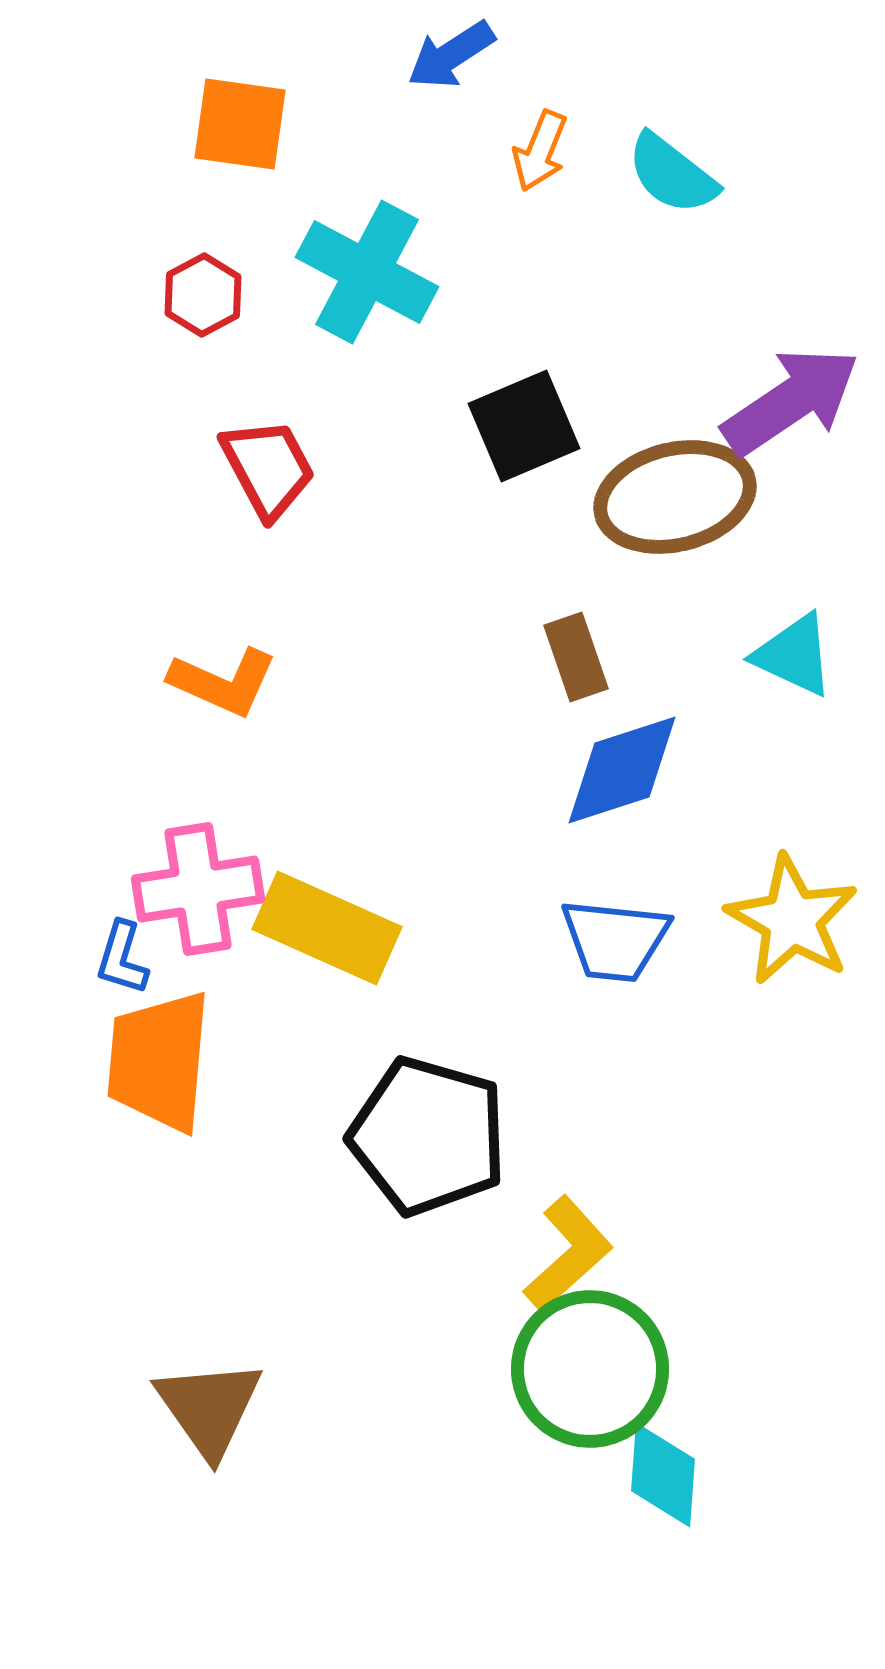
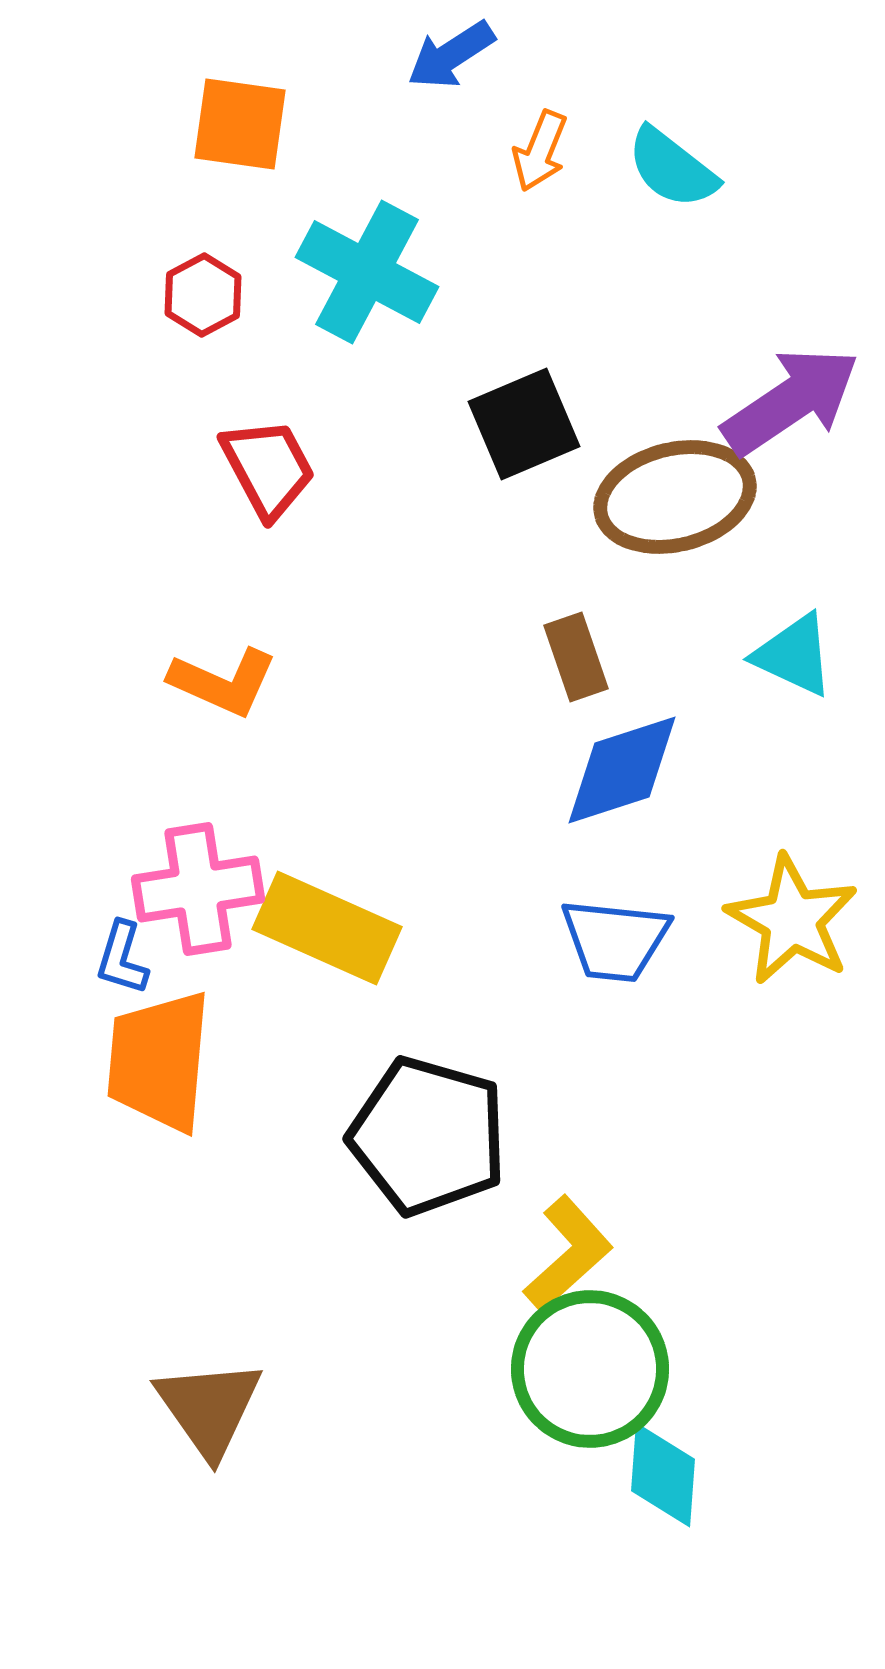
cyan semicircle: moved 6 px up
black square: moved 2 px up
